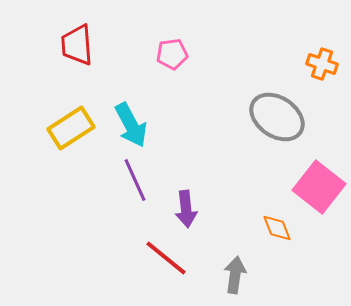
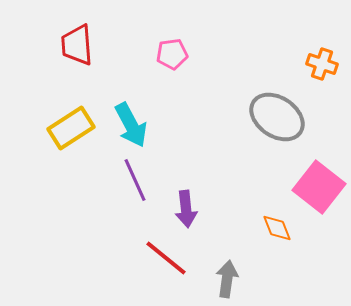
gray arrow: moved 8 px left, 4 px down
